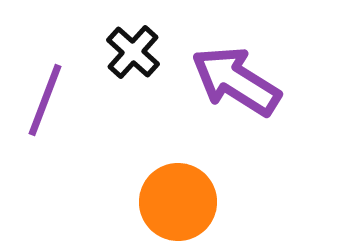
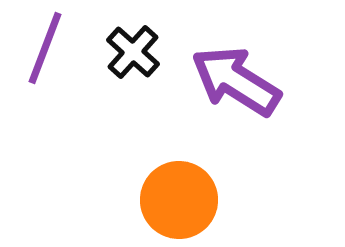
purple line: moved 52 px up
orange circle: moved 1 px right, 2 px up
